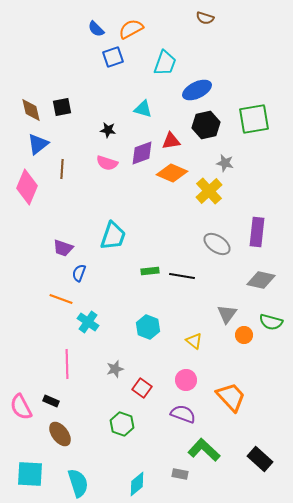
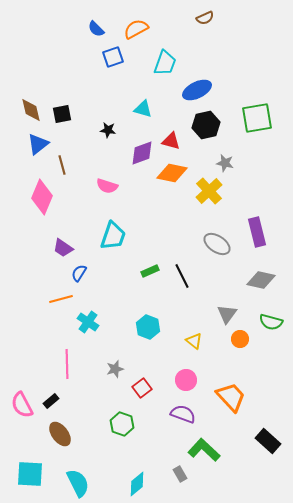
brown semicircle at (205, 18): rotated 42 degrees counterclockwise
orange semicircle at (131, 29): moved 5 px right
black square at (62, 107): moved 7 px down
green square at (254, 119): moved 3 px right, 1 px up
red triangle at (171, 141): rotated 24 degrees clockwise
pink semicircle at (107, 163): moved 23 px down
brown line at (62, 169): moved 4 px up; rotated 18 degrees counterclockwise
orange diamond at (172, 173): rotated 12 degrees counterclockwise
pink diamond at (27, 187): moved 15 px right, 10 px down
purple rectangle at (257, 232): rotated 20 degrees counterclockwise
purple trapezoid at (63, 248): rotated 15 degrees clockwise
green rectangle at (150, 271): rotated 18 degrees counterclockwise
blue semicircle at (79, 273): rotated 12 degrees clockwise
black line at (182, 276): rotated 55 degrees clockwise
orange line at (61, 299): rotated 35 degrees counterclockwise
orange circle at (244, 335): moved 4 px left, 4 px down
red square at (142, 388): rotated 18 degrees clockwise
black rectangle at (51, 401): rotated 63 degrees counterclockwise
pink semicircle at (21, 407): moved 1 px right, 2 px up
black rectangle at (260, 459): moved 8 px right, 18 px up
gray rectangle at (180, 474): rotated 49 degrees clockwise
cyan semicircle at (78, 483): rotated 8 degrees counterclockwise
